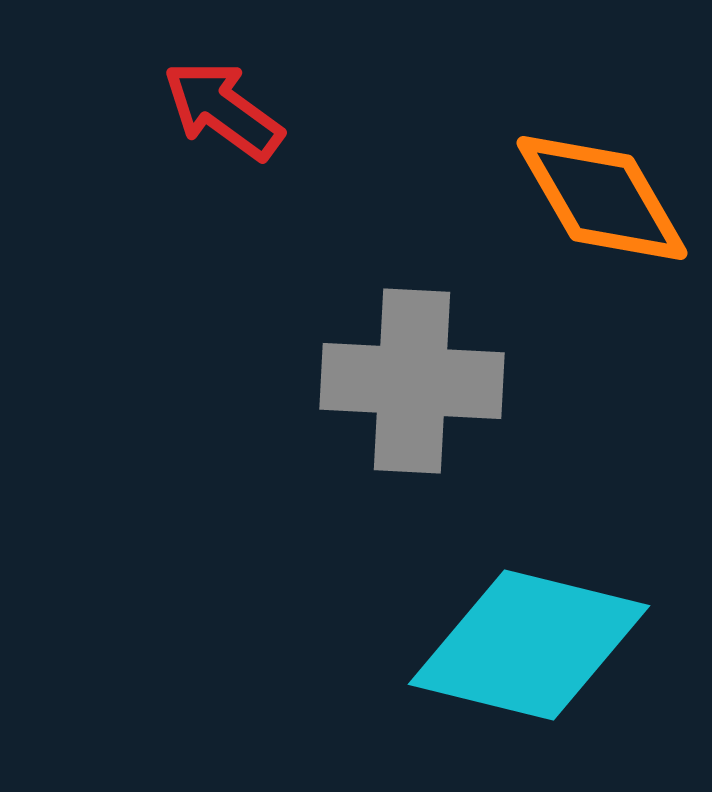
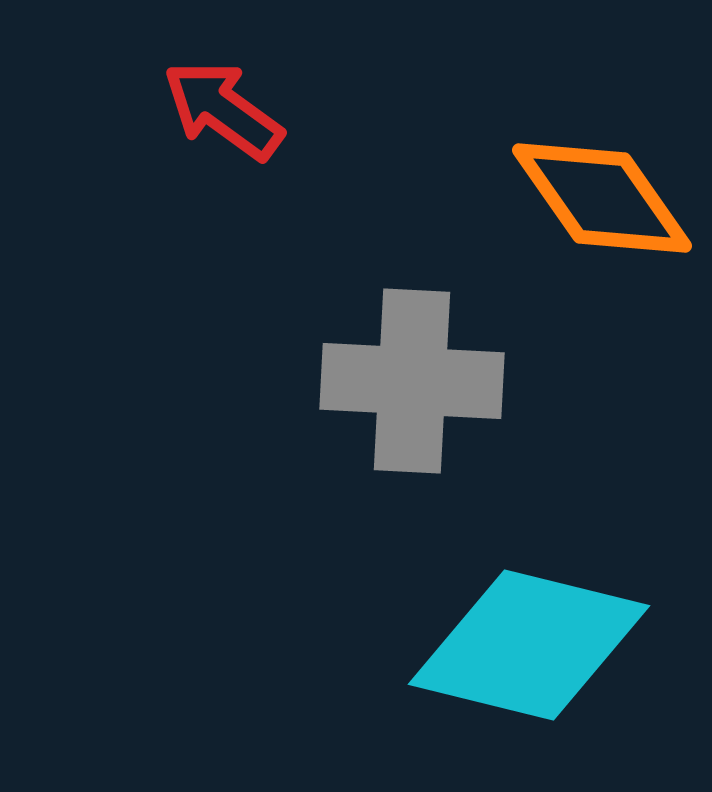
orange diamond: rotated 5 degrees counterclockwise
